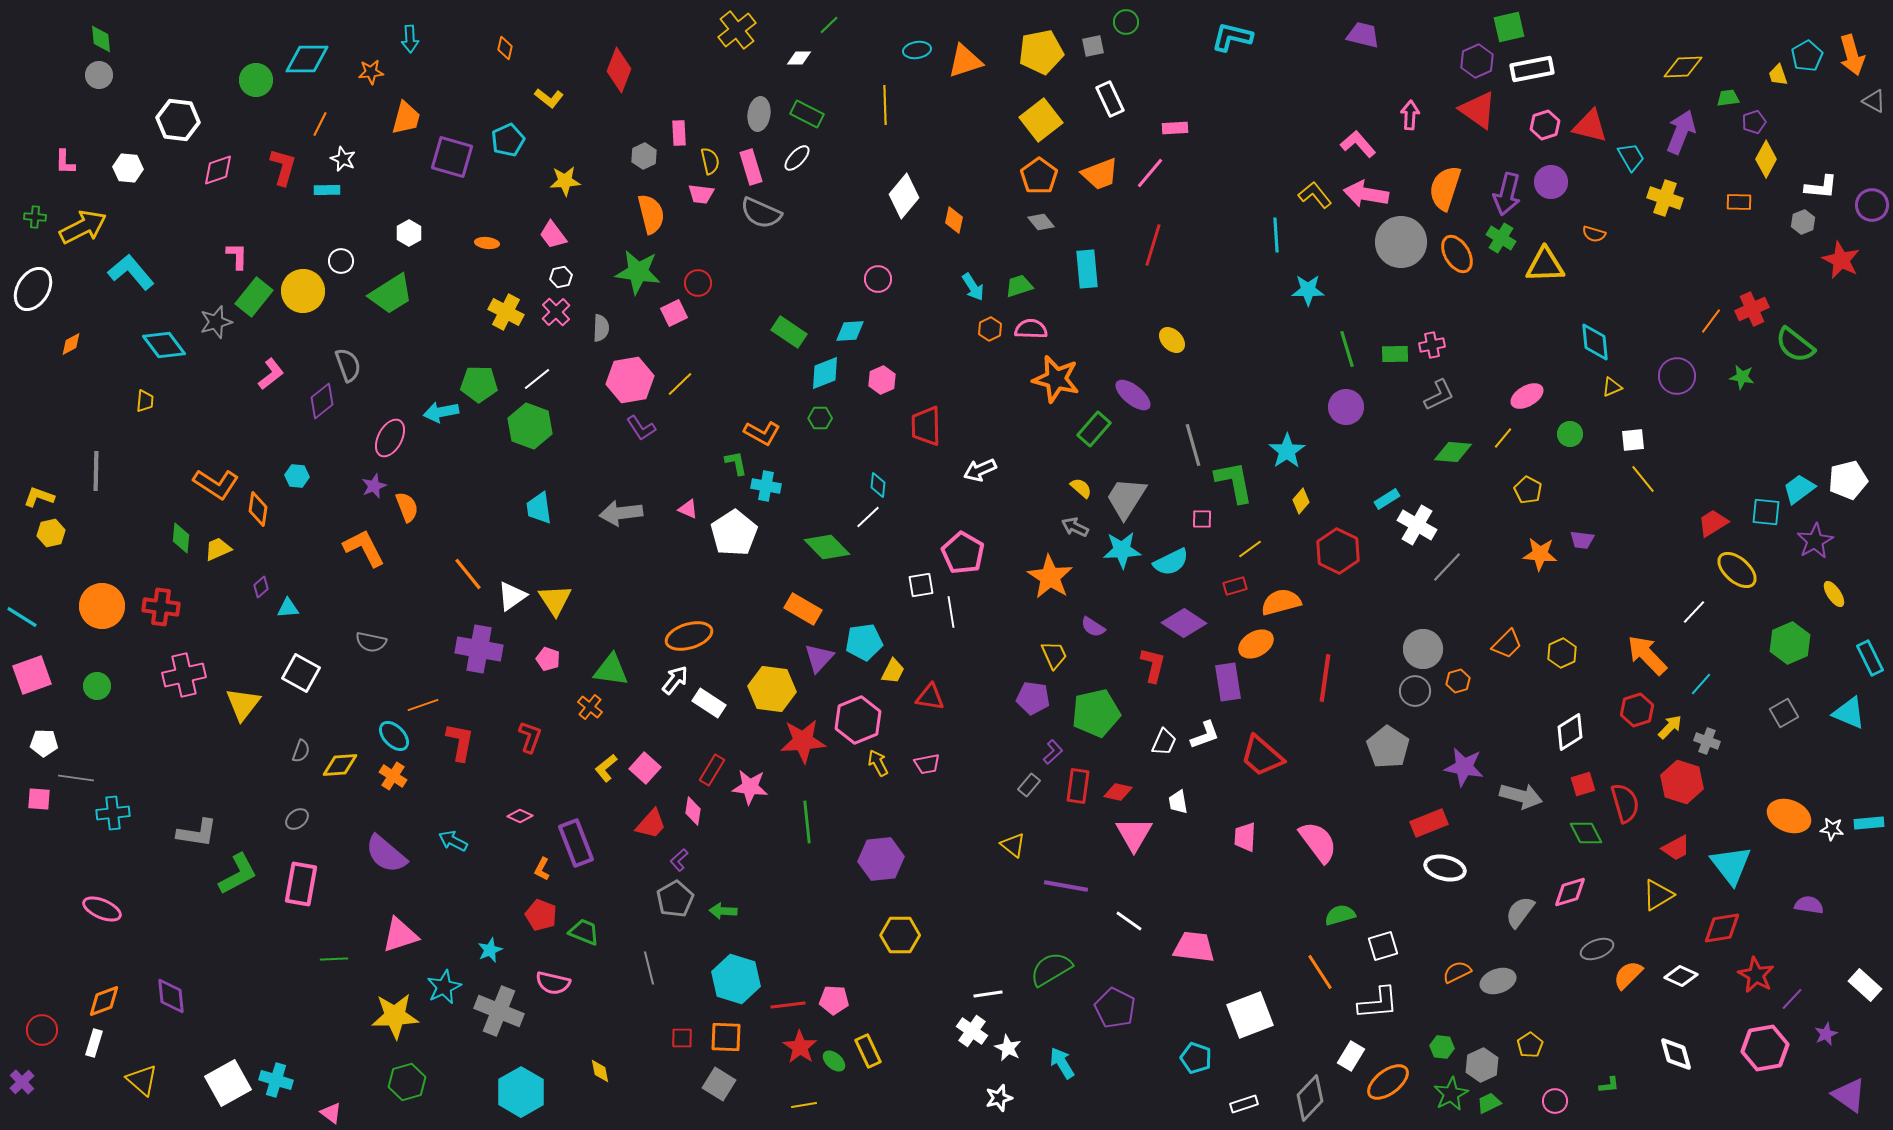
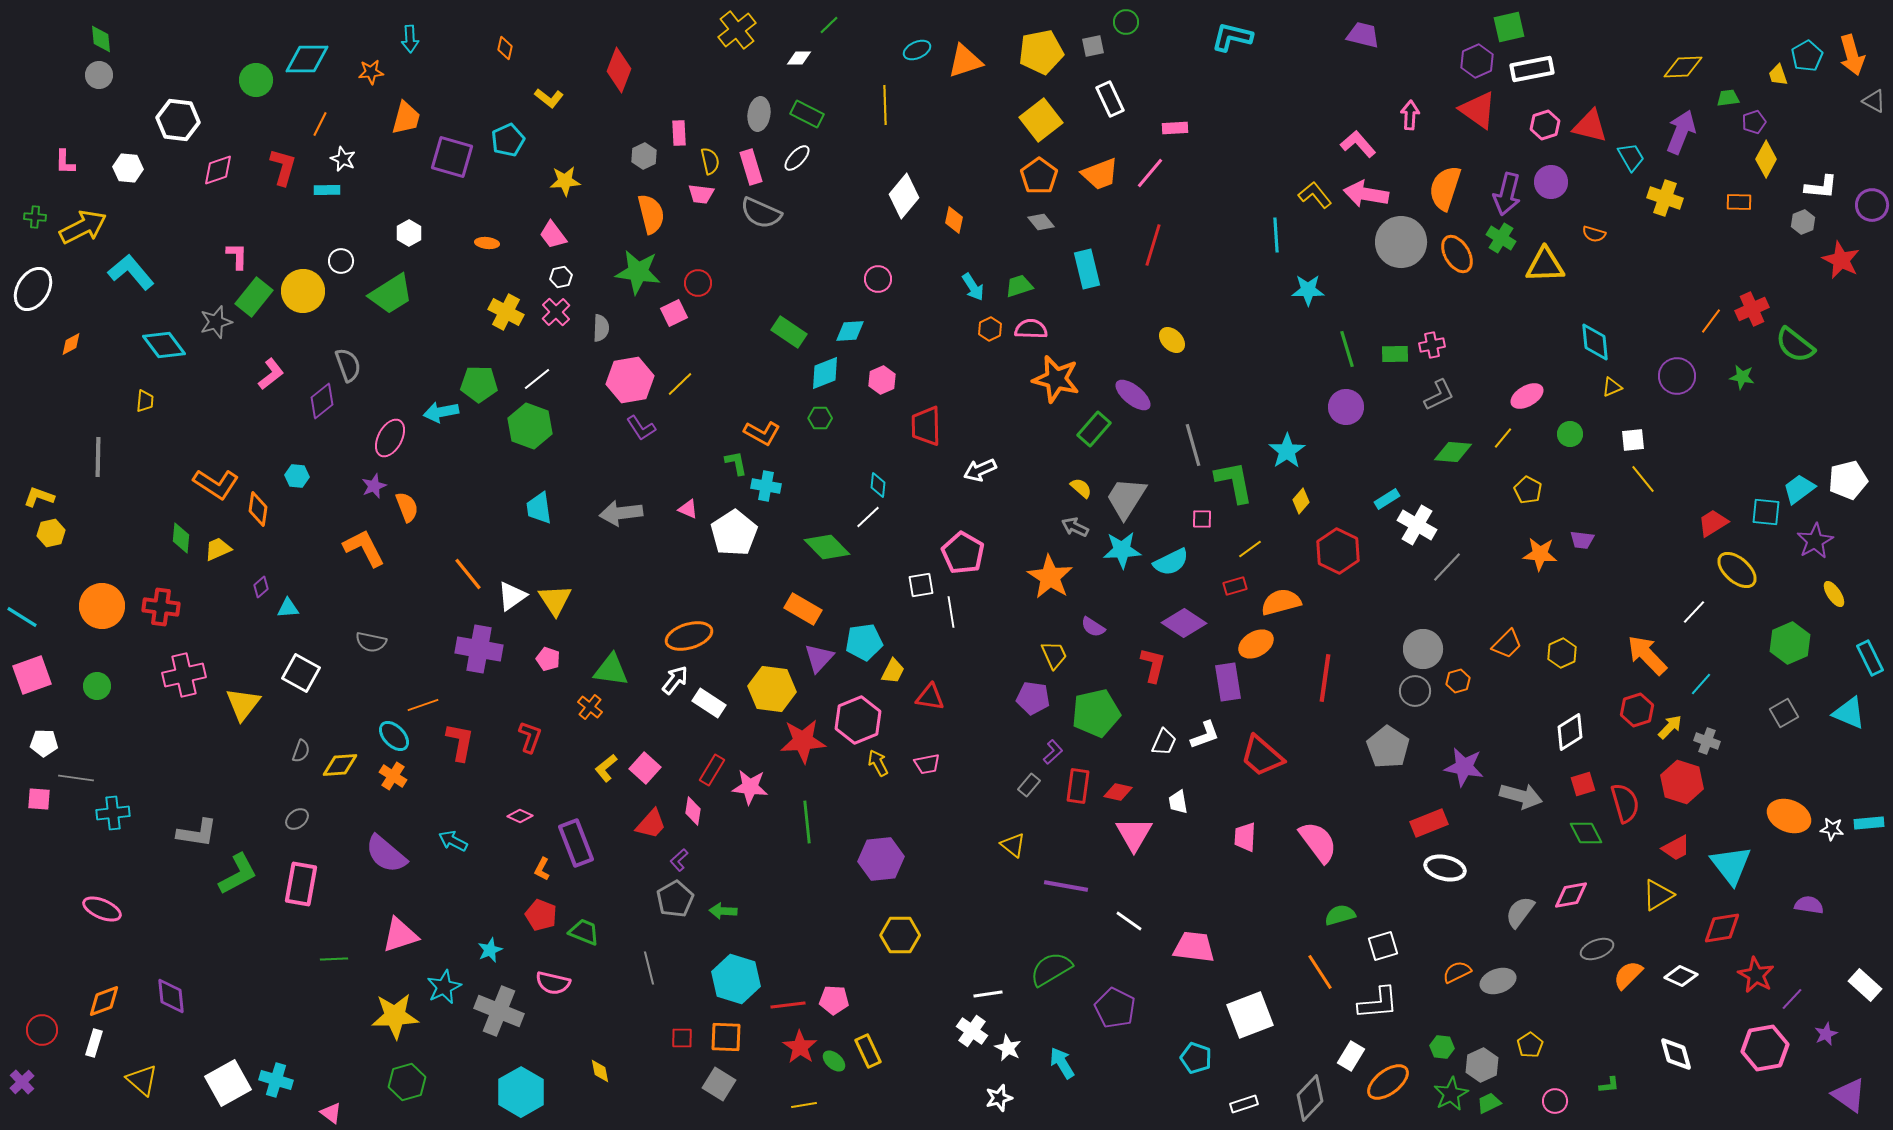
cyan ellipse at (917, 50): rotated 16 degrees counterclockwise
cyan rectangle at (1087, 269): rotated 9 degrees counterclockwise
gray line at (96, 471): moved 2 px right, 14 px up
pink diamond at (1570, 892): moved 1 px right, 3 px down; rotated 6 degrees clockwise
